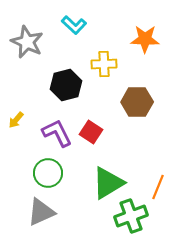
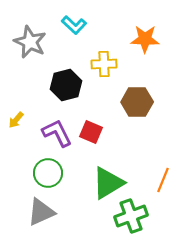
gray star: moved 3 px right
red square: rotated 10 degrees counterclockwise
orange line: moved 5 px right, 7 px up
